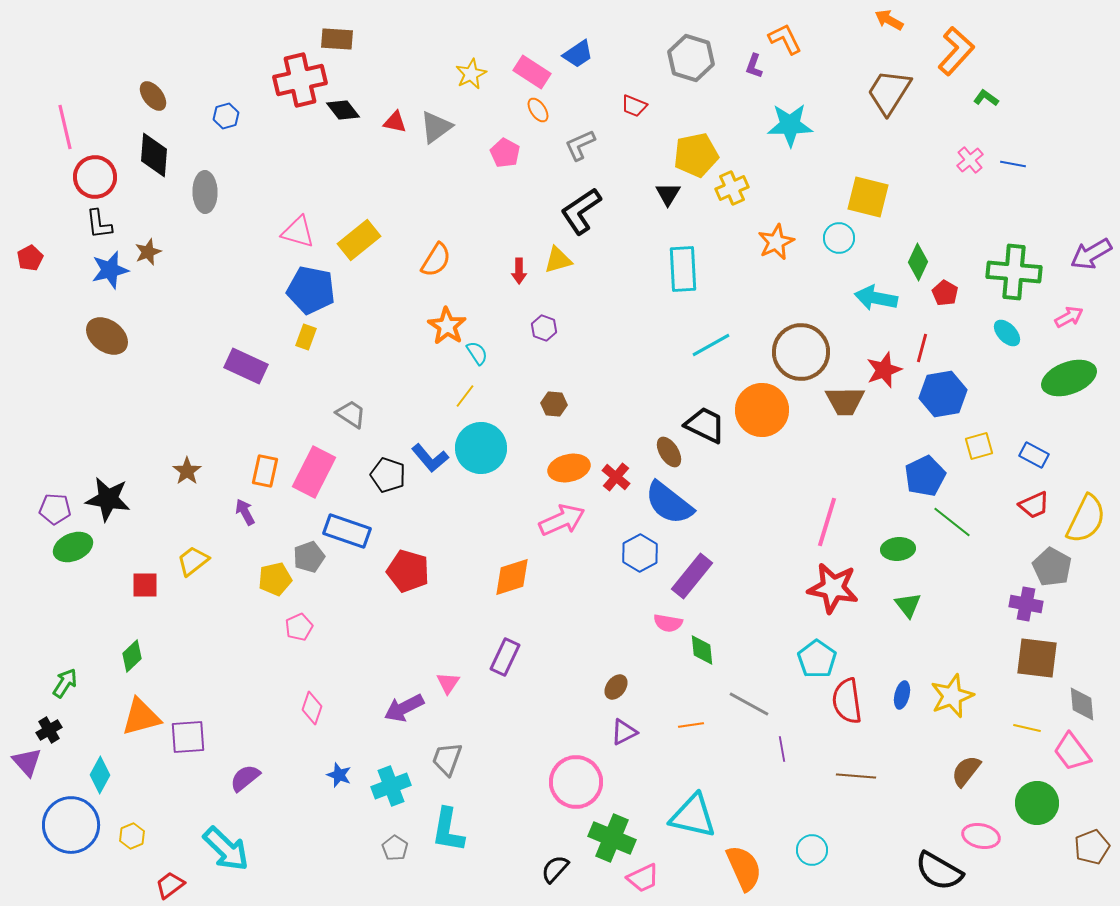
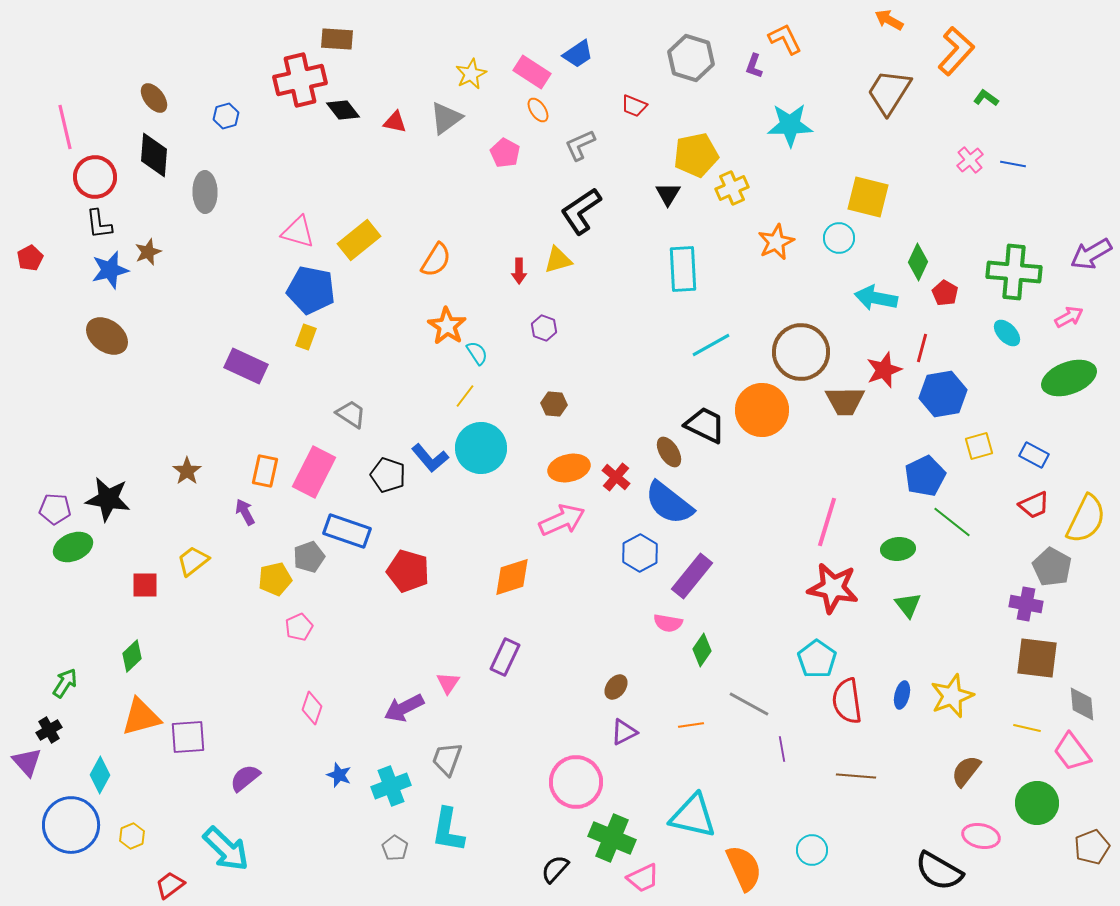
brown ellipse at (153, 96): moved 1 px right, 2 px down
gray triangle at (436, 127): moved 10 px right, 9 px up
green diamond at (702, 650): rotated 40 degrees clockwise
